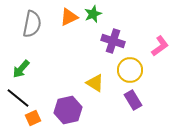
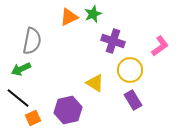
gray semicircle: moved 17 px down
green arrow: rotated 24 degrees clockwise
